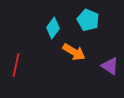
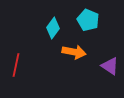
orange arrow: rotated 20 degrees counterclockwise
